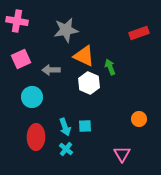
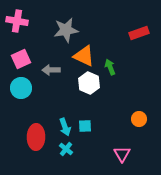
cyan circle: moved 11 px left, 9 px up
